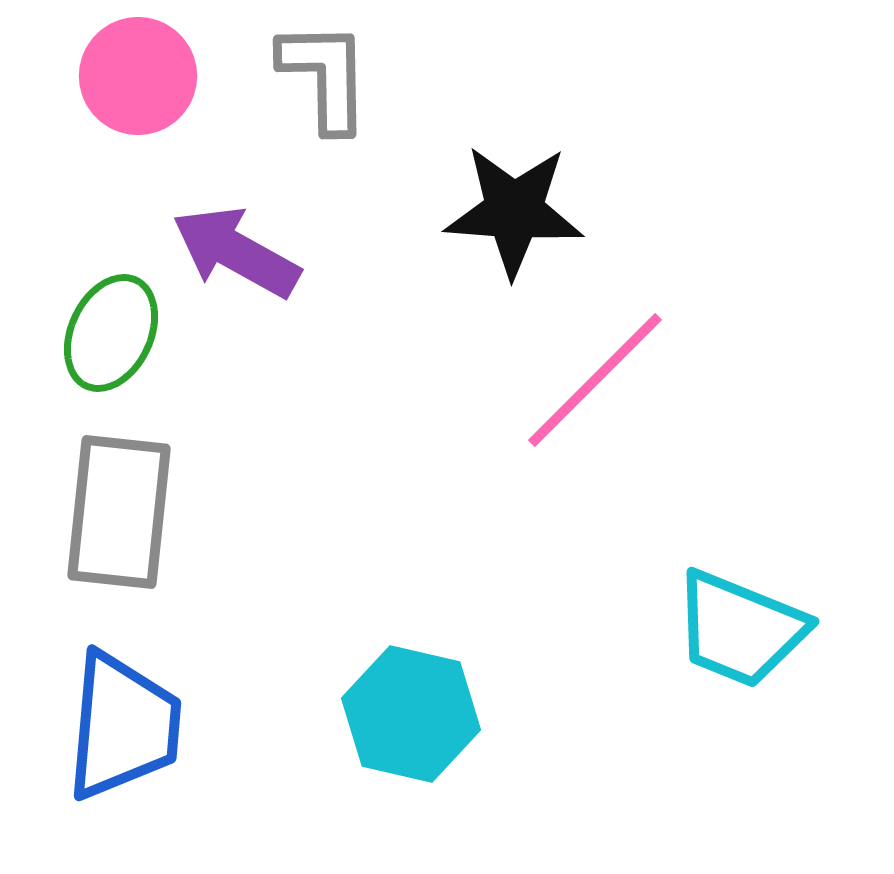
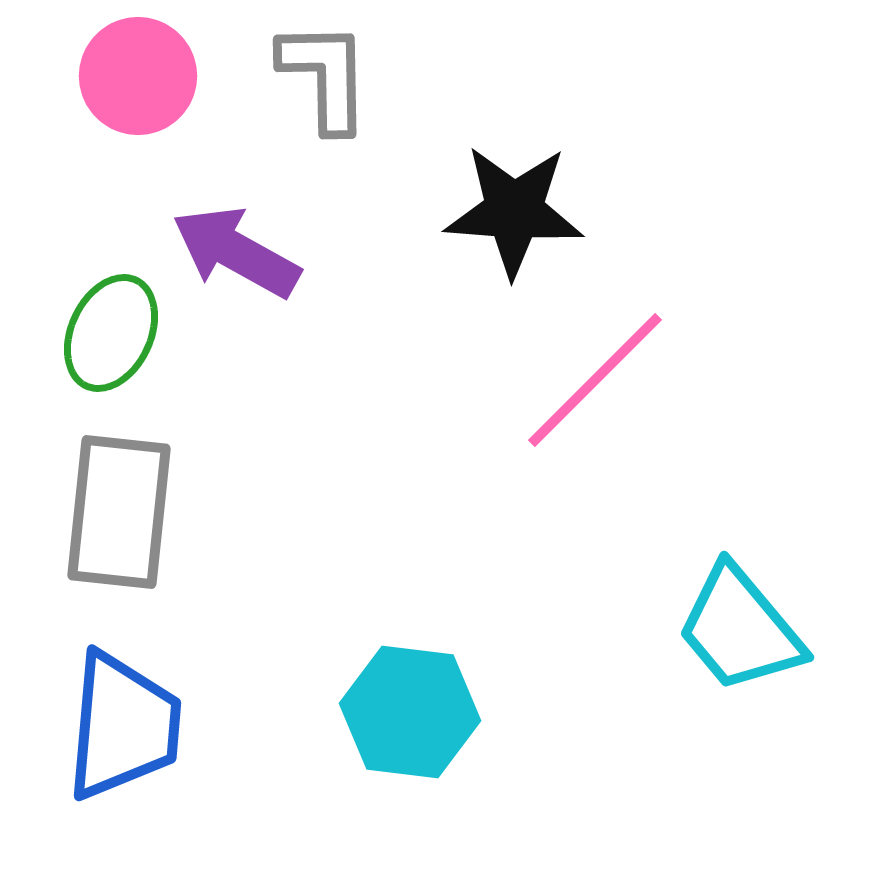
cyan trapezoid: rotated 28 degrees clockwise
cyan hexagon: moved 1 px left, 2 px up; rotated 6 degrees counterclockwise
